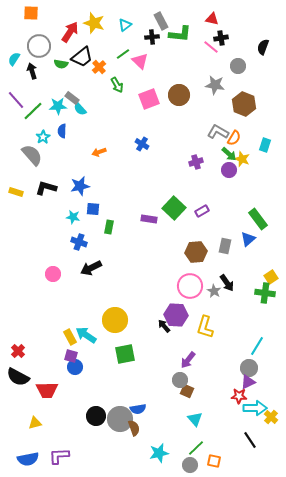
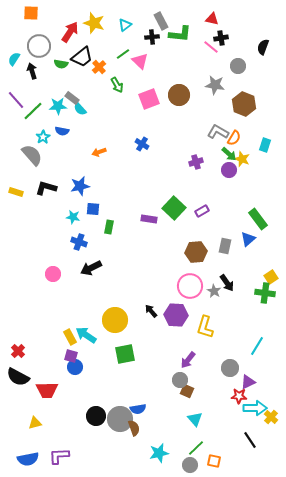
blue semicircle at (62, 131): rotated 80 degrees counterclockwise
black arrow at (164, 326): moved 13 px left, 15 px up
gray circle at (249, 368): moved 19 px left
